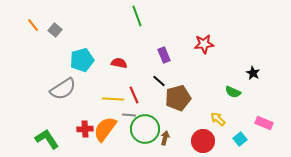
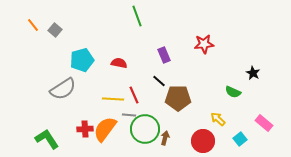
brown pentagon: rotated 15 degrees clockwise
pink rectangle: rotated 18 degrees clockwise
